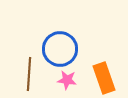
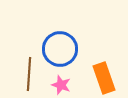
pink star: moved 6 px left, 5 px down; rotated 12 degrees clockwise
